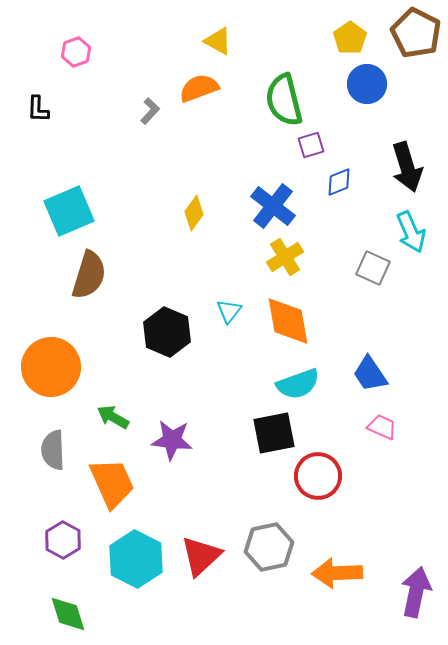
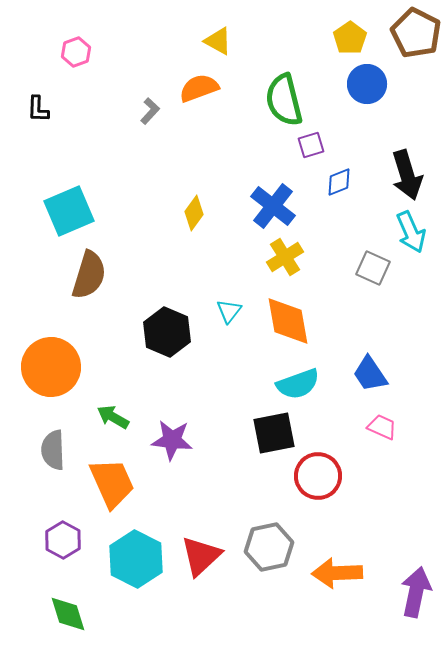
black arrow: moved 8 px down
